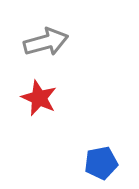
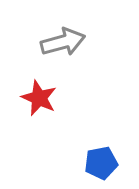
gray arrow: moved 17 px right
